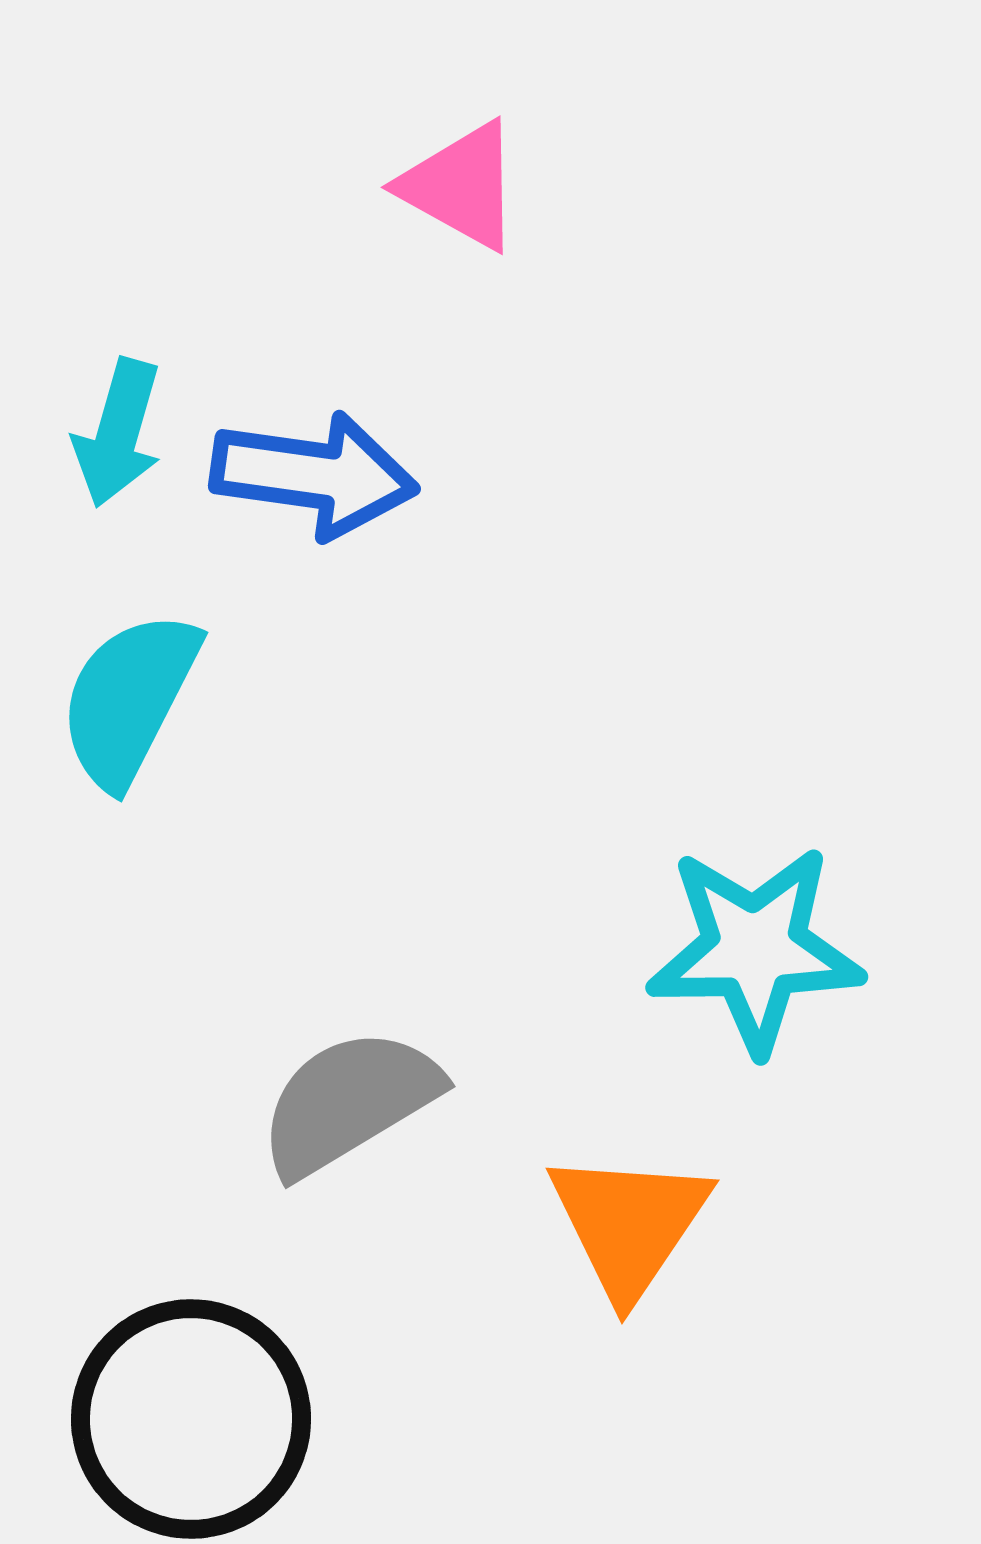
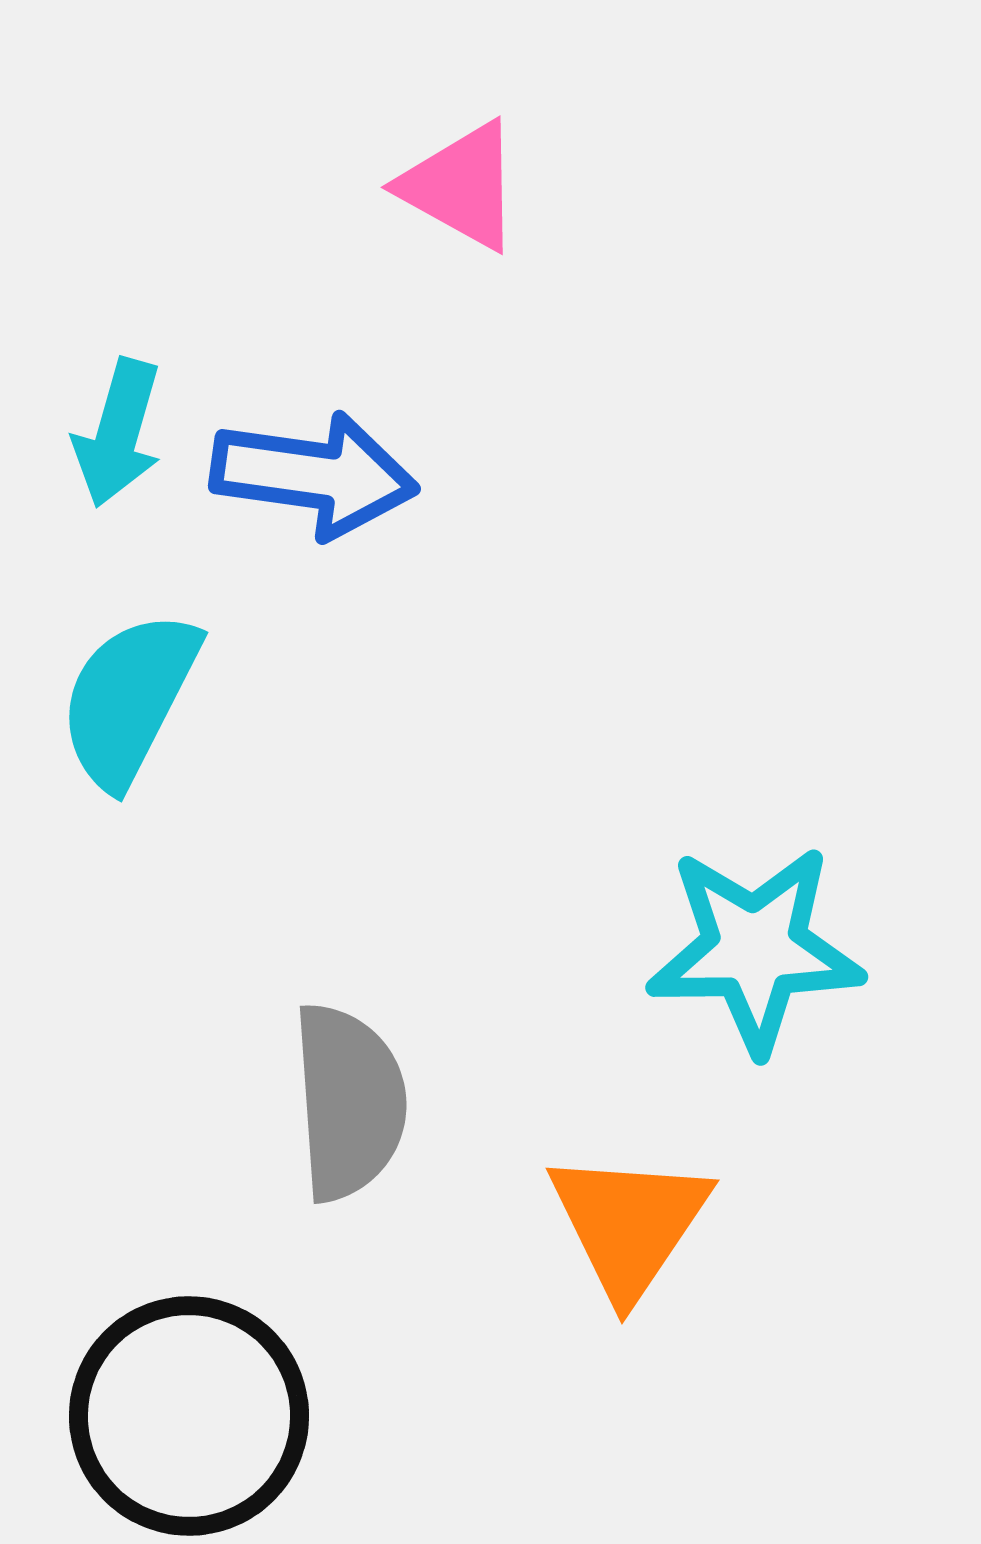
gray semicircle: rotated 117 degrees clockwise
black circle: moved 2 px left, 3 px up
